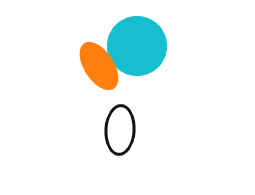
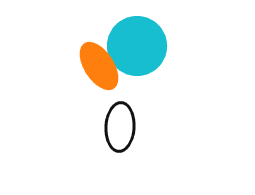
black ellipse: moved 3 px up
